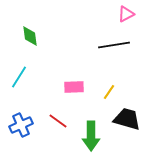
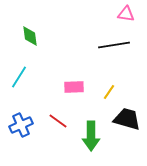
pink triangle: rotated 36 degrees clockwise
